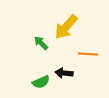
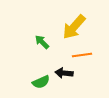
yellow arrow: moved 8 px right
green arrow: moved 1 px right, 1 px up
orange line: moved 6 px left, 1 px down; rotated 12 degrees counterclockwise
